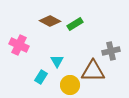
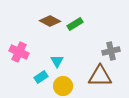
pink cross: moved 7 px down
brown triangle: moved 7 px right, 5 px down
cyan rectangle: rotated 24 degrees clockwise
yellow circle: moved 7 px left, 1 px down
